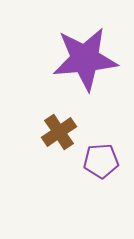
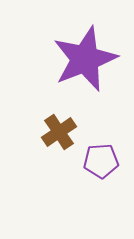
purple star: rotated 16 degrees counterclockwise
